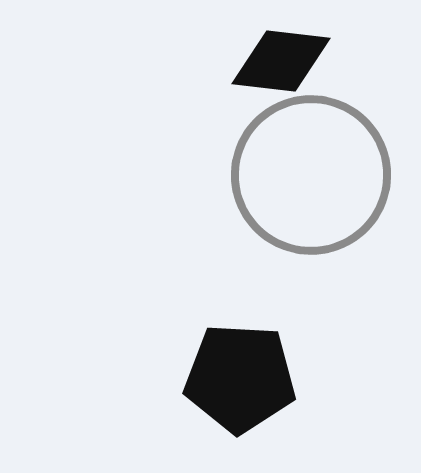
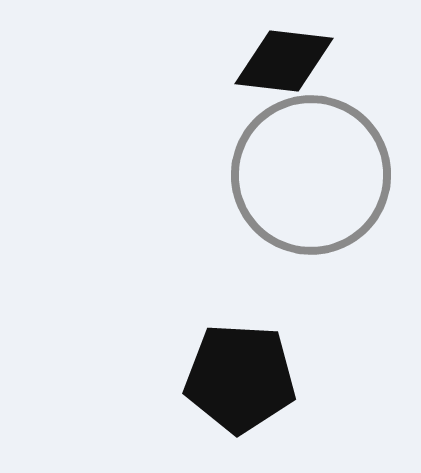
black diamond: moved 3 px right
